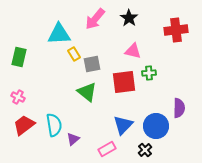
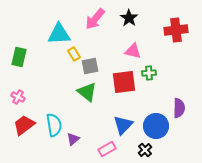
gray square: moved 2 px left, 2 px down
